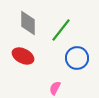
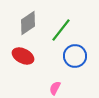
gray diamond: rotated 55 degrees clockwise
blue circle: moved 2 px left, 2 px up
